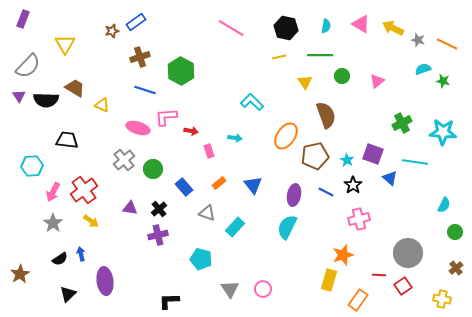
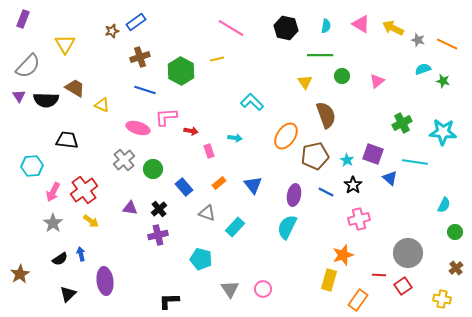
yellow line at (279, 57): moved 62 px left, 2 px down
